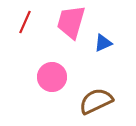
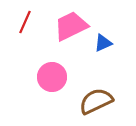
pink trapezoid: moved 4 px down; rotated 48 degrees clockwise
